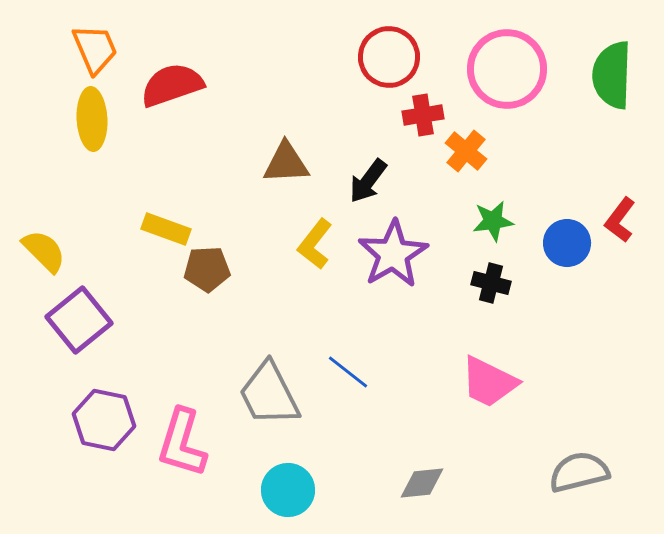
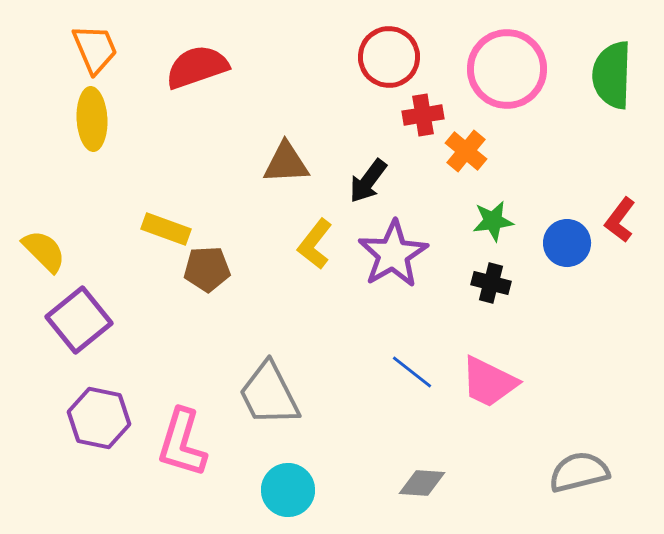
red semicircle: moved 25 px right, 18 px up
blue line: moved 64 px right
purple hexagon: moved 5 px left, 2 px up
gray diamond: rotated 9 degrees clockwise
